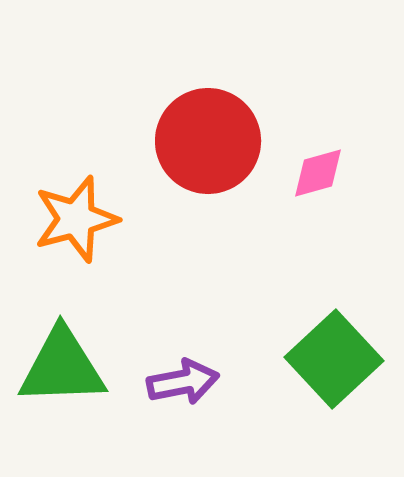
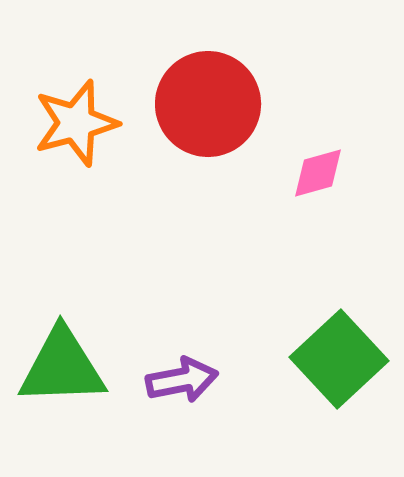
red circle: moved 37 px up
orange star: moved 96 px up
green square: moved 5 px right
purple arrow: moved 1 px left, 2 px up
